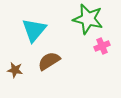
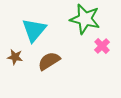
green star: moved 3 px left
pink cross: rotated 21 degrees counterclockwise
brown star: moved 13 px up
